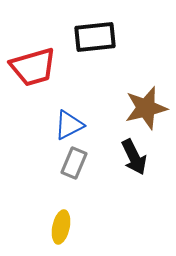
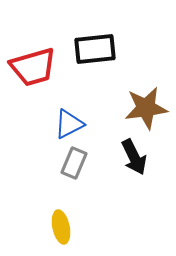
black rectangle: moved 12 px down
brown star: rotated 6 degrees clockwise
blue triangle: moved 1 px up
yellow ellipse: rotated 24 degrees counterclockwise
